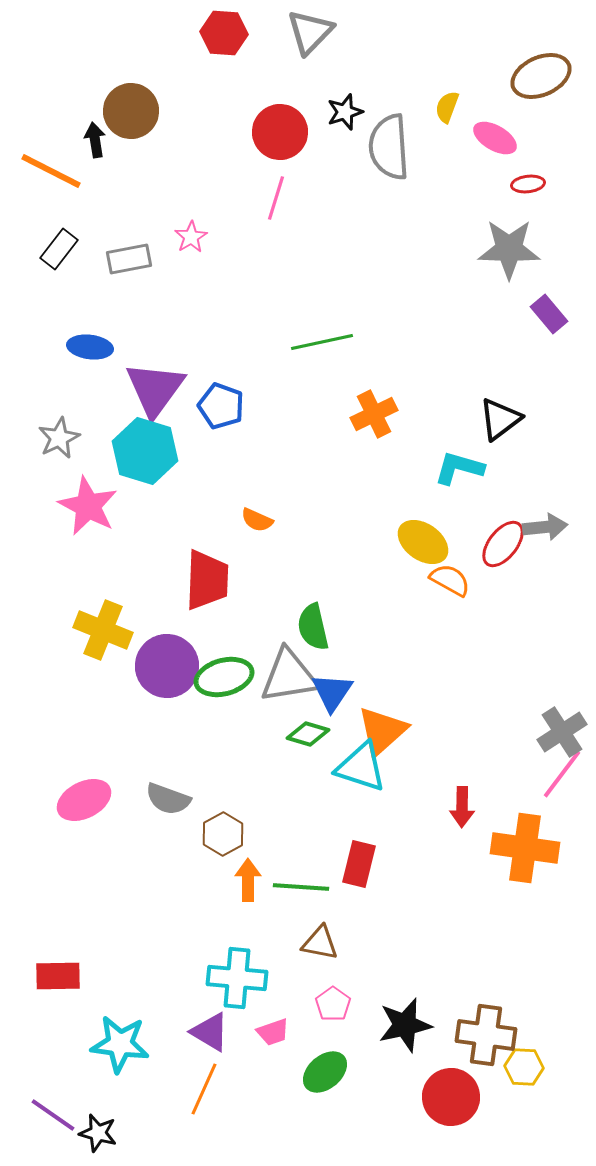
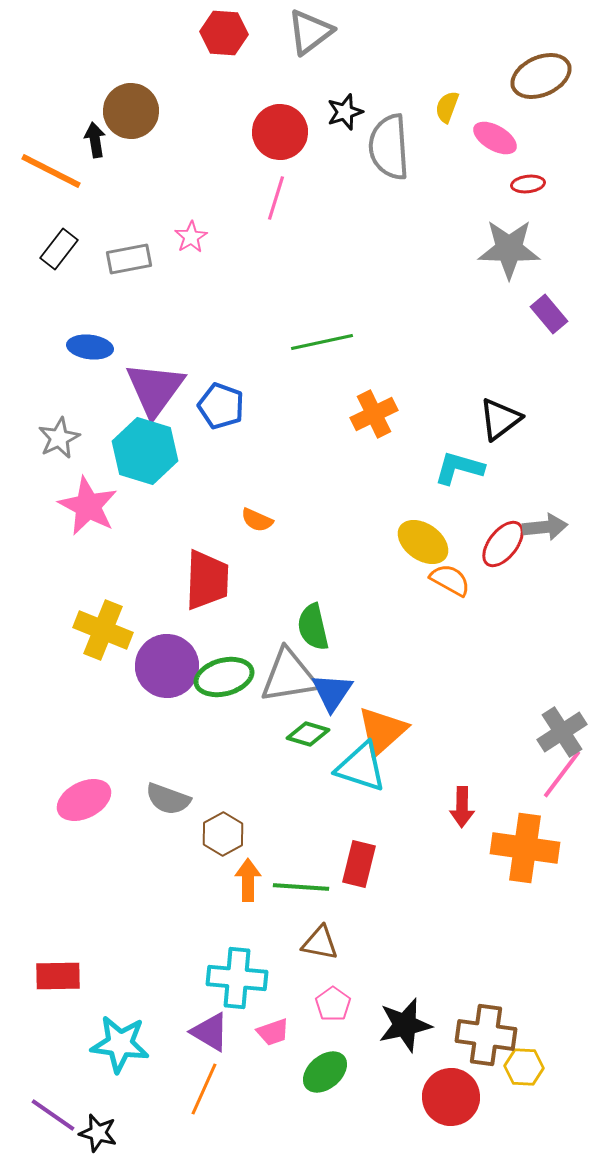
gray triangle at (310, 32): rotated 9 degrees clockwise
